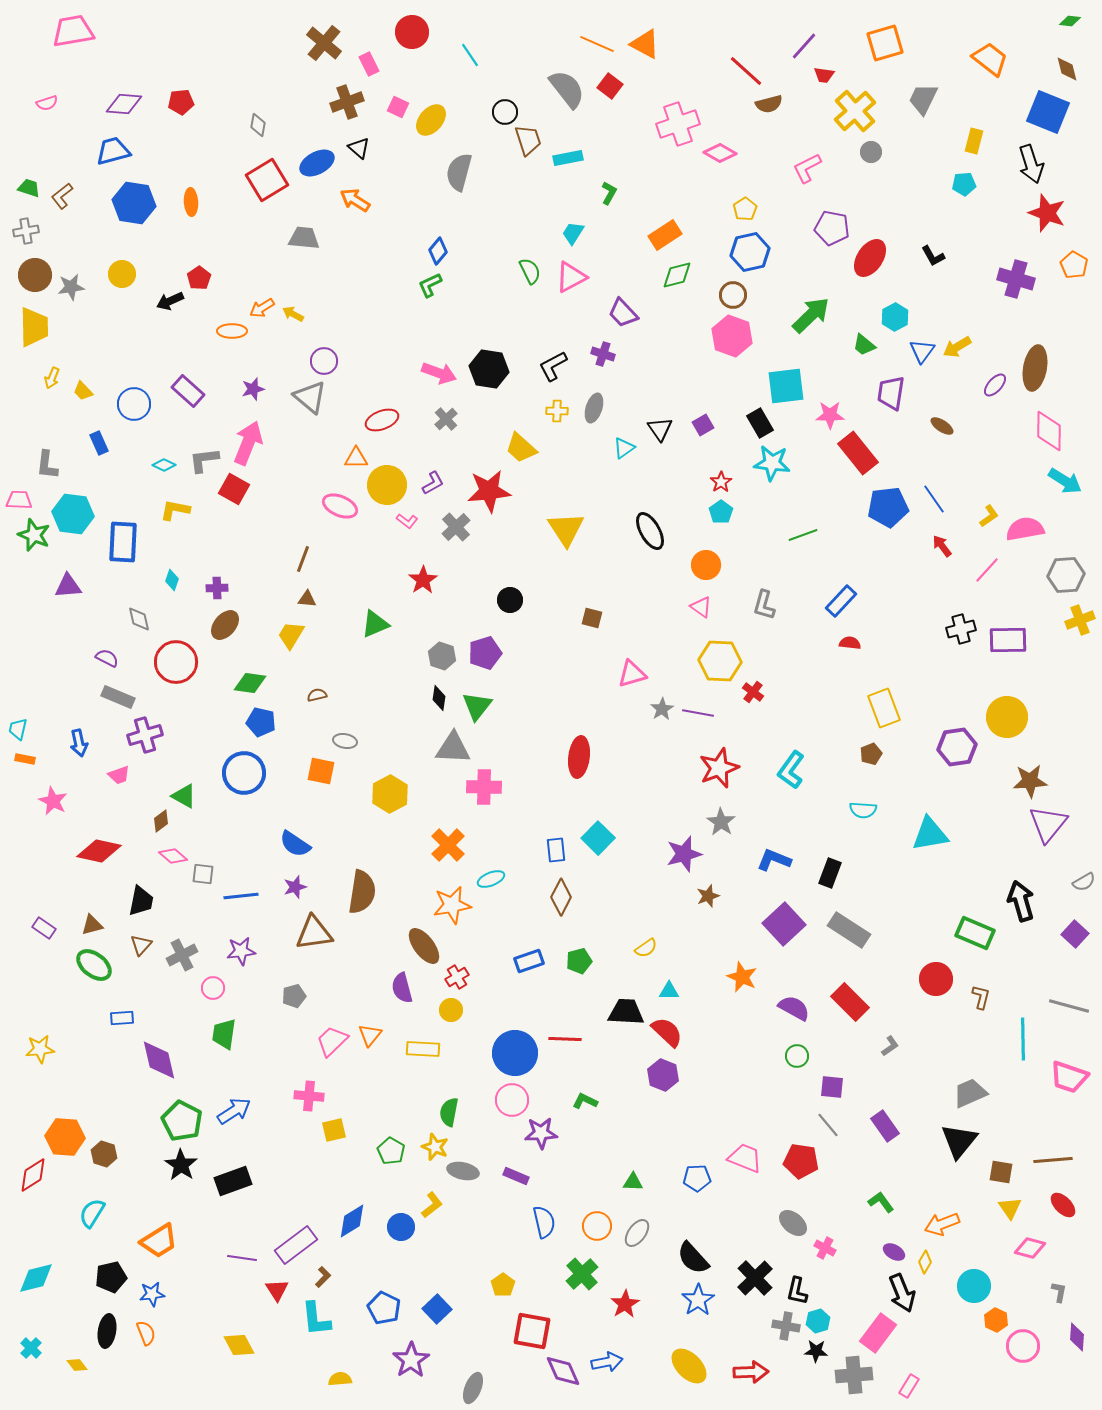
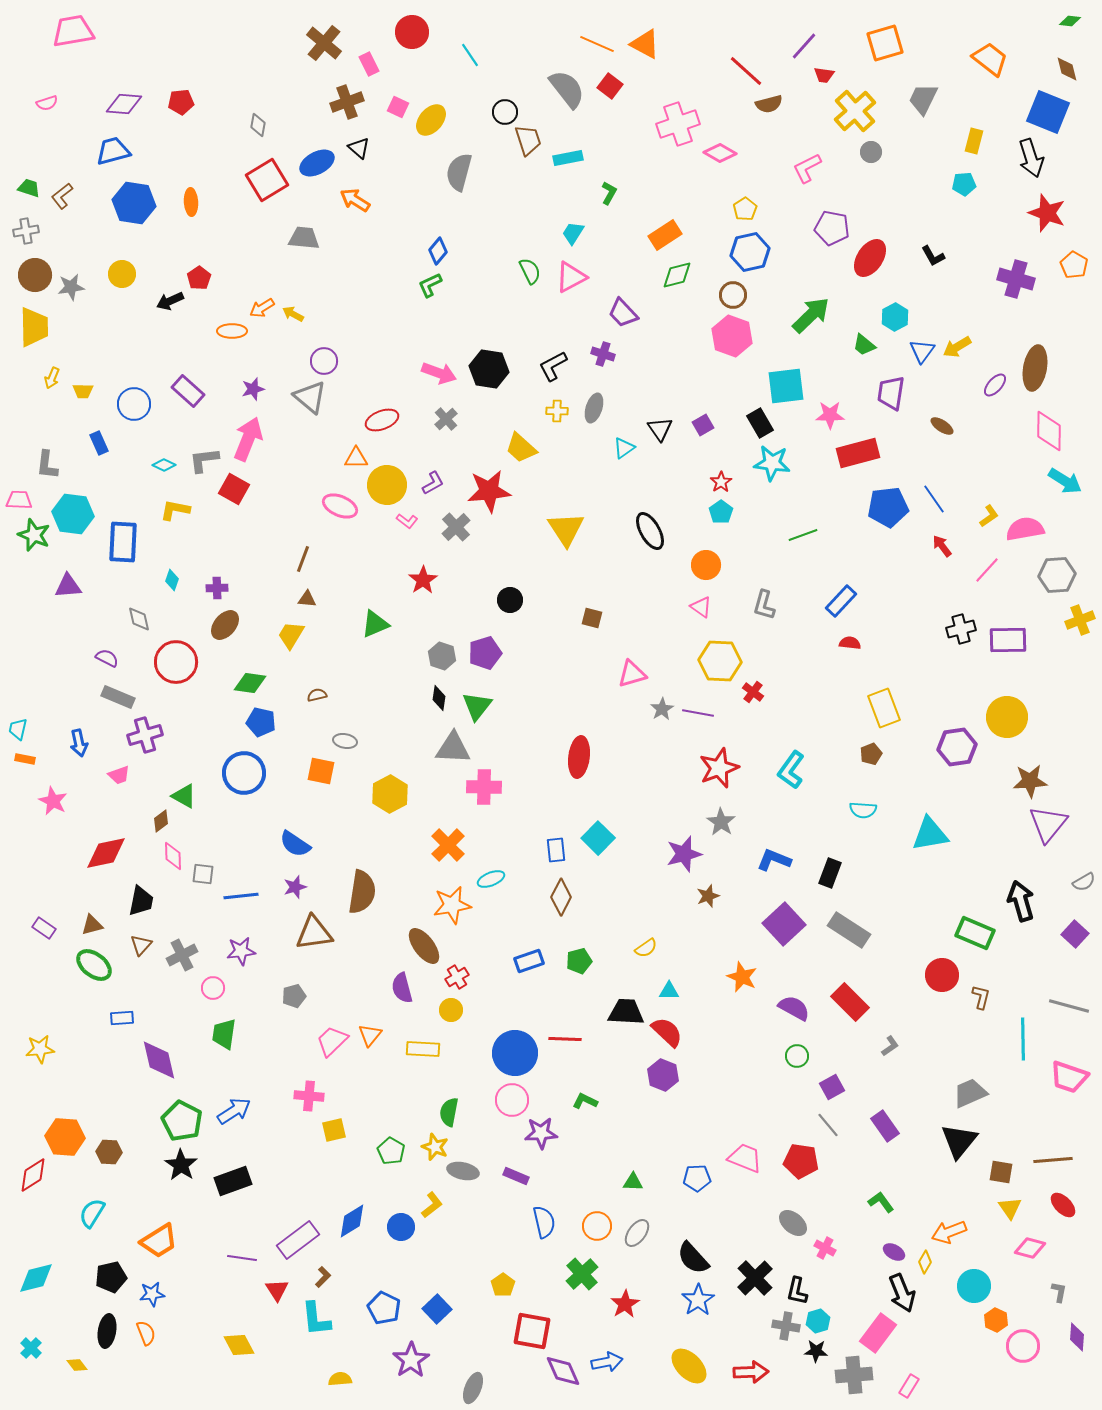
black arrow at (1031, 164): moved 6 px up
yellow trapezoid at (83, 391): rotated 45 degrees counterclockwise
pink arrow at (248, 443): moved 4 px up
red rectangle at (858, 453): rotated 66 degrees counterclockwise
gray hexagon at (1066, 575): moved 9 px left
red diamond at (99, 851): moved 7 px right, 2 px down; rotated 24 degrees counterclockwise
pink diamond at (173, 856): rotated 48 degrees clockwise
red circle at (936, 979): moved 6 px right, 4 px up
purple square at (832, 1087): rotated 35 degrees counterclockwise
brown hexagon at (104, 1154): moved 5 px right, 2 px up; rotated 15 degrees counterclockwise
orange arrow at (942, 1224): moved 7 px right, 8 px down
purple rectangle at (296, 1245): moved 2 px right, 5 px up
